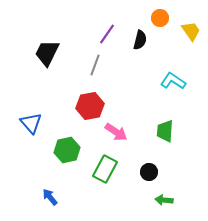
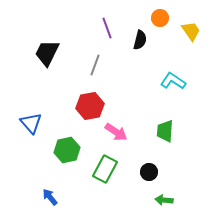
purple line: moved 6 px up; rotated 55 degrees counterclockwise
